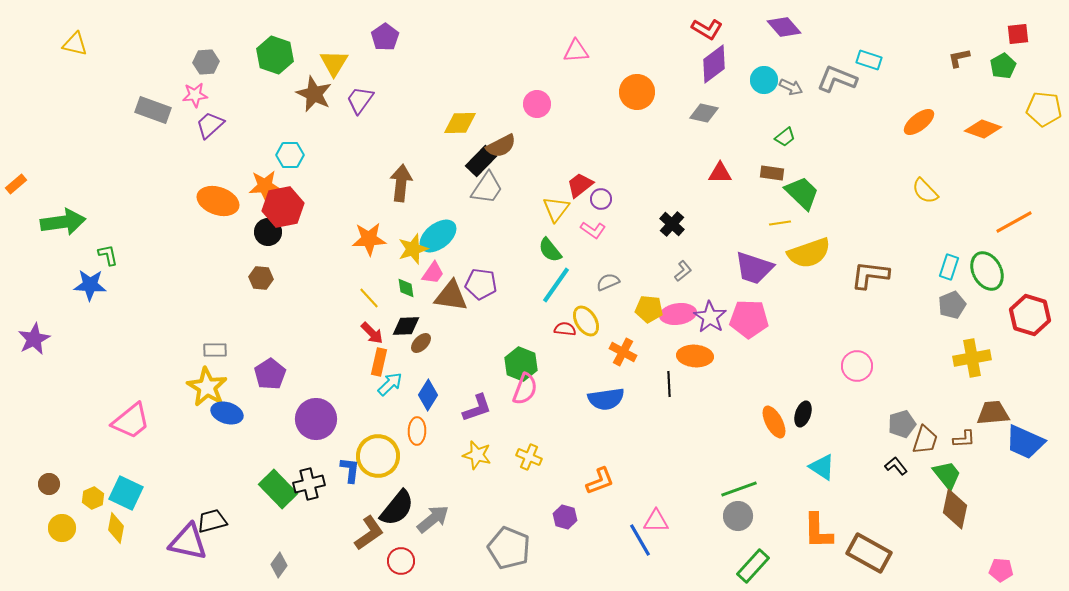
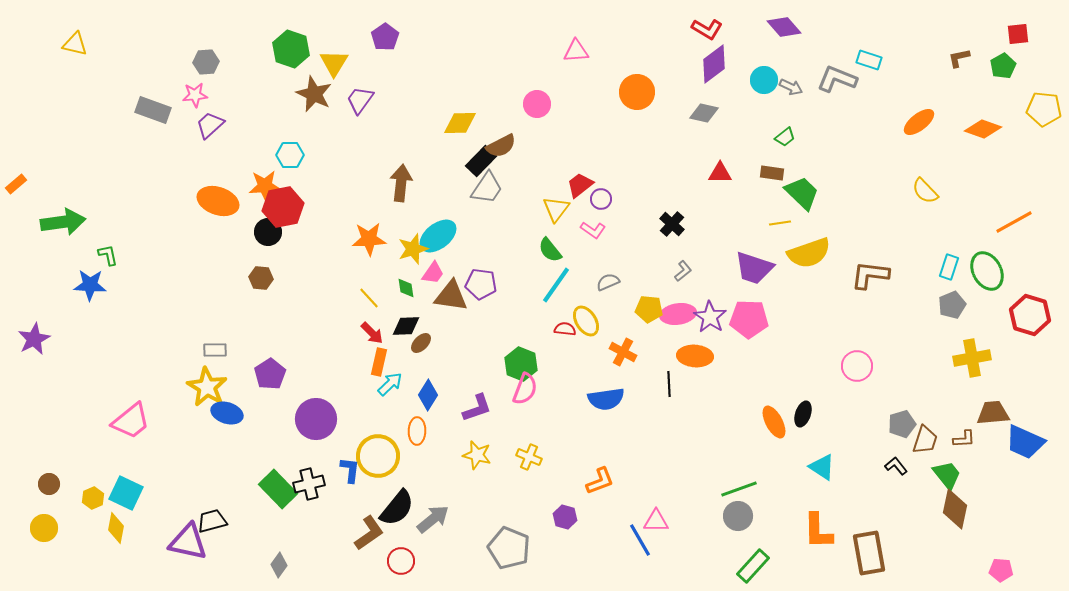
green hexagon at (275, 55): moved 16 px right, 6 px up
yellow circle at (62, 528): moved 18 px left
brown rectangle at (869, 553): rotated 51 degrees clockwise
